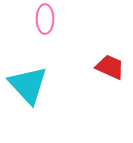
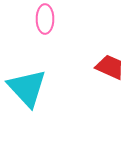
cyan triangle: moved 1 px left, 3 px down
